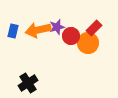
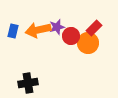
black cross: rotated 24 degrees clockwise
